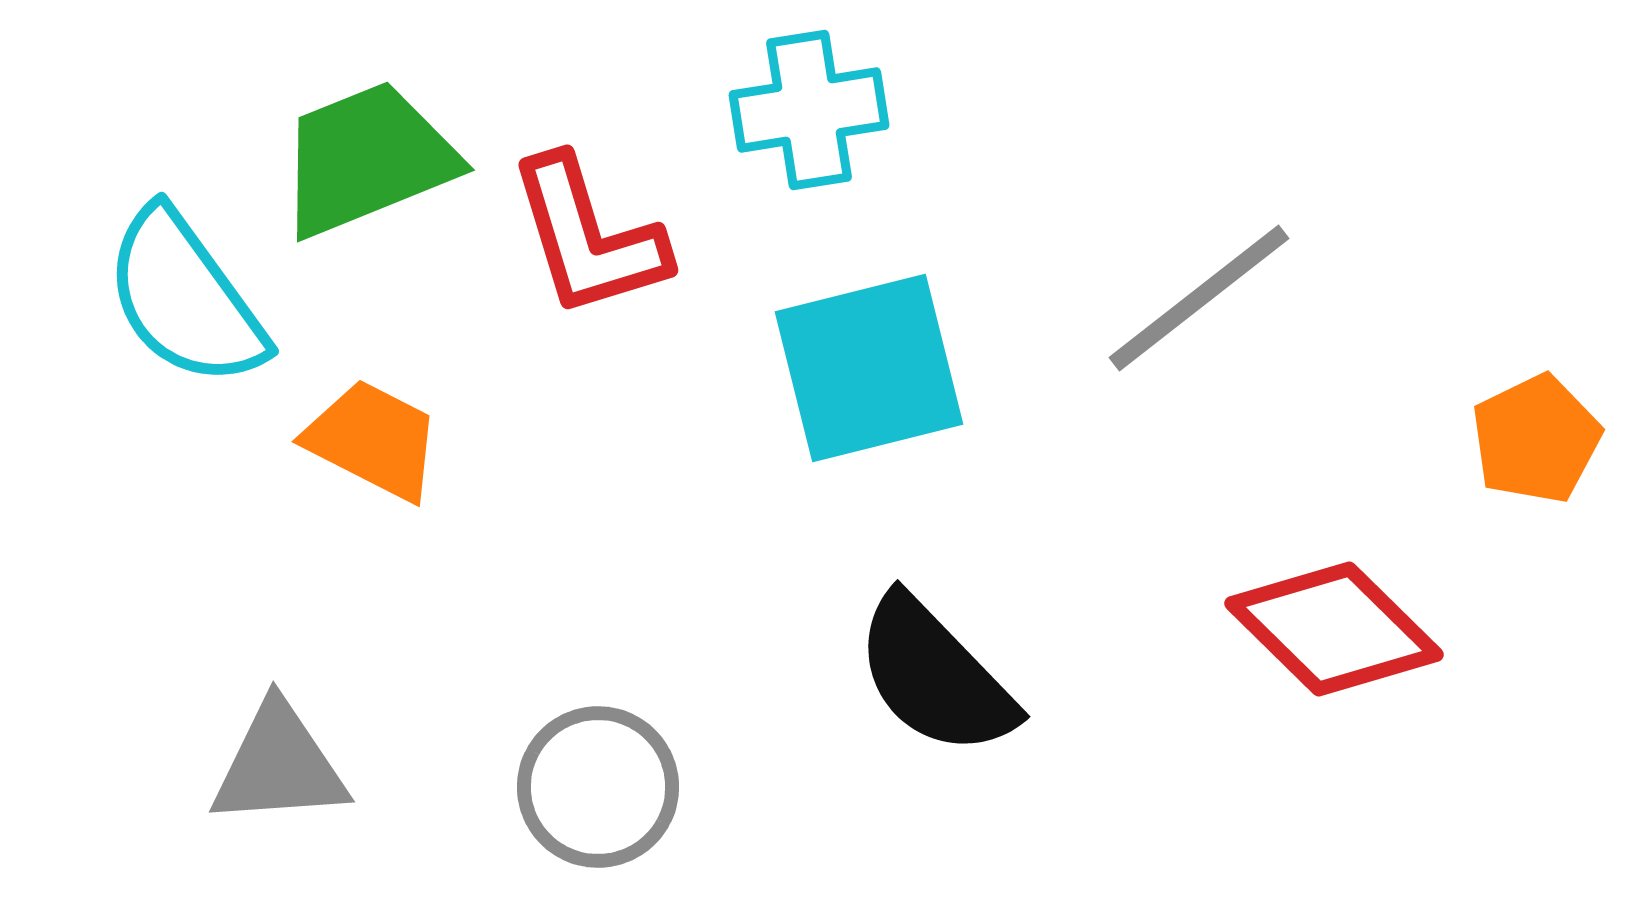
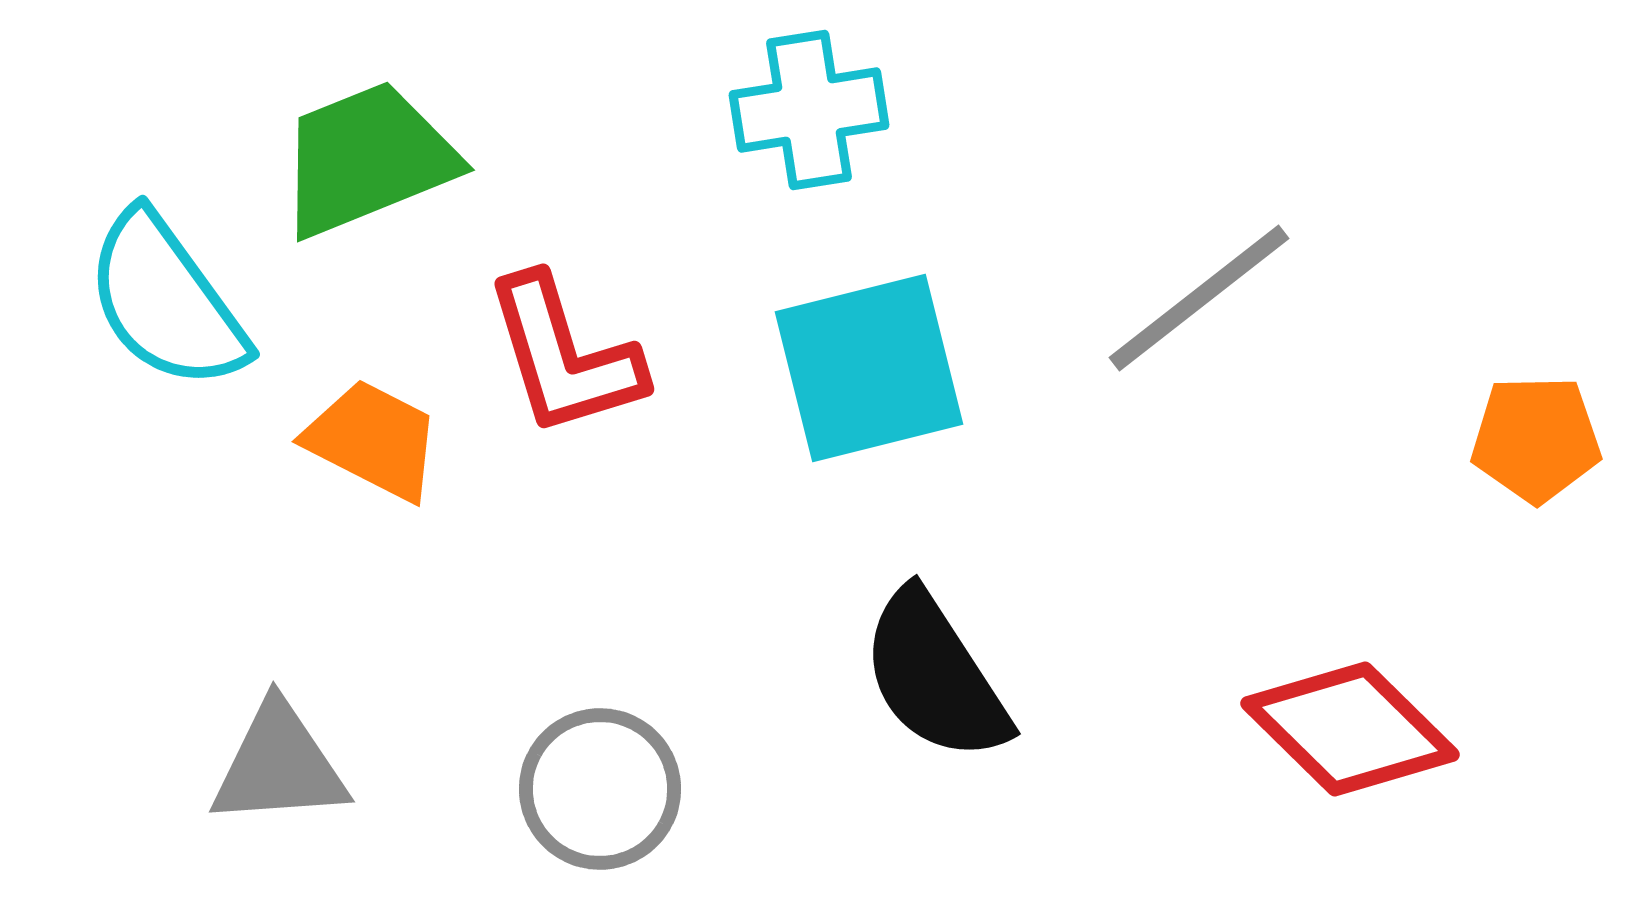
red L-shape: moved 24 px left, 119 px down
cyan semicircle: moved 19 px left, 3 px down
orange pentagon: rotated 25 degrees clockwise
red diamond: moved 16 px right, 100 px down
black semicircle: rotated 11 degrees clockwise
gray circle: moved 2 px right, 2 px down
